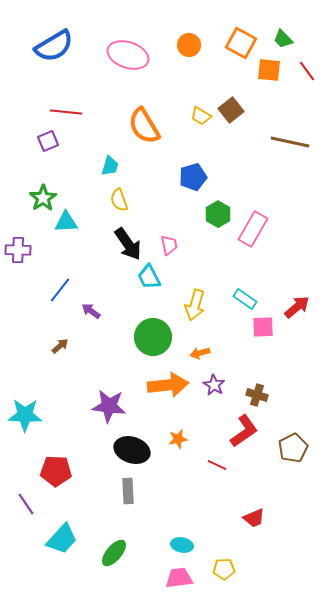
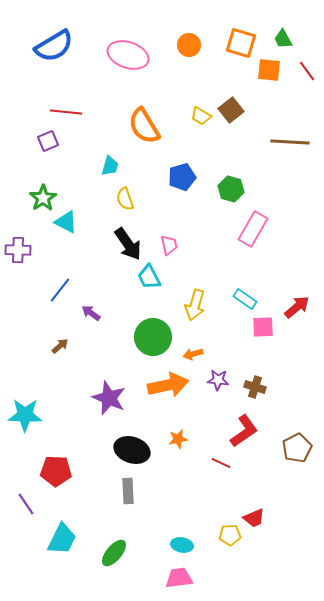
green trapezoid at (283, 39): rotated 15 degrees clockwise
orange square at (241, 43): rotated 12 degrees counterclockwise
brown line at (290, 142): rotated 9 degrees counterclockwise
blue pentagon at (193, 177): moved 11 px left
yellow semicircle at (119, 200): moved 6 px right, 1 px up
green hexagon at (218, 214): moved 13 px right, 25 px up; rotated 15 degrees counterclockwise
cyan triangle at (66, 222): rotated 30 degrees clockwise
purple arrow at (91, 311): moved 2 px down
orange arrow at (200, 353): moved 7 px left, 1 px down
orange arrow at (168, 385): rotated 6 degrees counterclockwise
purple star at (214, 385): moved 4 px right, 5 px up; rotated 25 degrees counterclockwise
brown cross at (257, 395): moved 2 px left, 8 px up
purple star at (109, 406): moved 8 px up; rotated 16 degrees clockwise
brown pentagon at (293, 448): moved 4 px right
red line at (217, 465): moved 4 px right, 2 px up
cyan trapezoid at (62, 539): rotated 16 degrees counterclockwise
yellow pentagon at (224, 569): moved 6 px right, 34 px up
